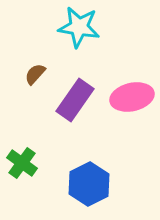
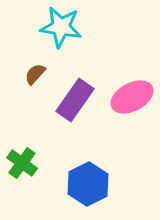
cyan star: moved 18 px left
pink ellipse: rotated 15 degrees counterclockwise
blue hexagon: moved 1 px left
